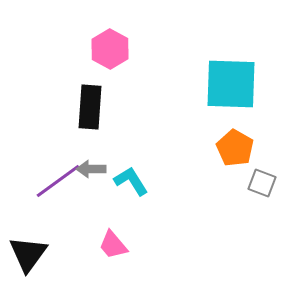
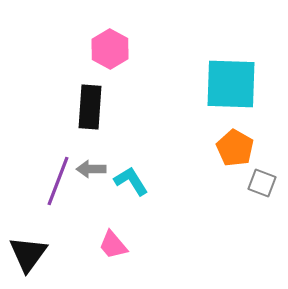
purple line: rotated 33 degrees counterclockwise
